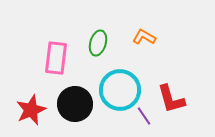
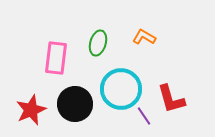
cyan circle: moved 1 px right, 1 px up
